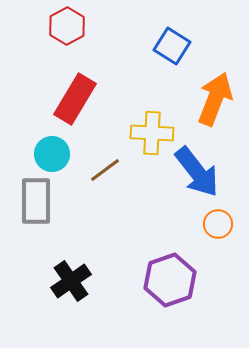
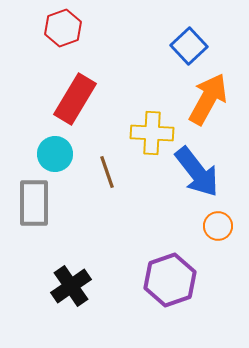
red hexagon: moved 4 px left, 2 px down; rotated 9 degrees clockwise
blue square: moved 17 px right; rotated 15 degrees clockwise
orange arrow: moved 7 px left; rotated 8 degrees clockwise
cyan circle: moved 3 px right
brown line: moved 2 px right, 2 px down; rotated 72 degrees counterclockwise
gray rectangle: moved 2 px left, 2 px down
orange circle: moved 2 px down
black cross: moved 5 px down
